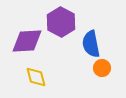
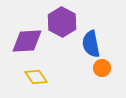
purple hexagon: moved 1 px right
yellow diamond: rotated 20 degrees counterclockwise
